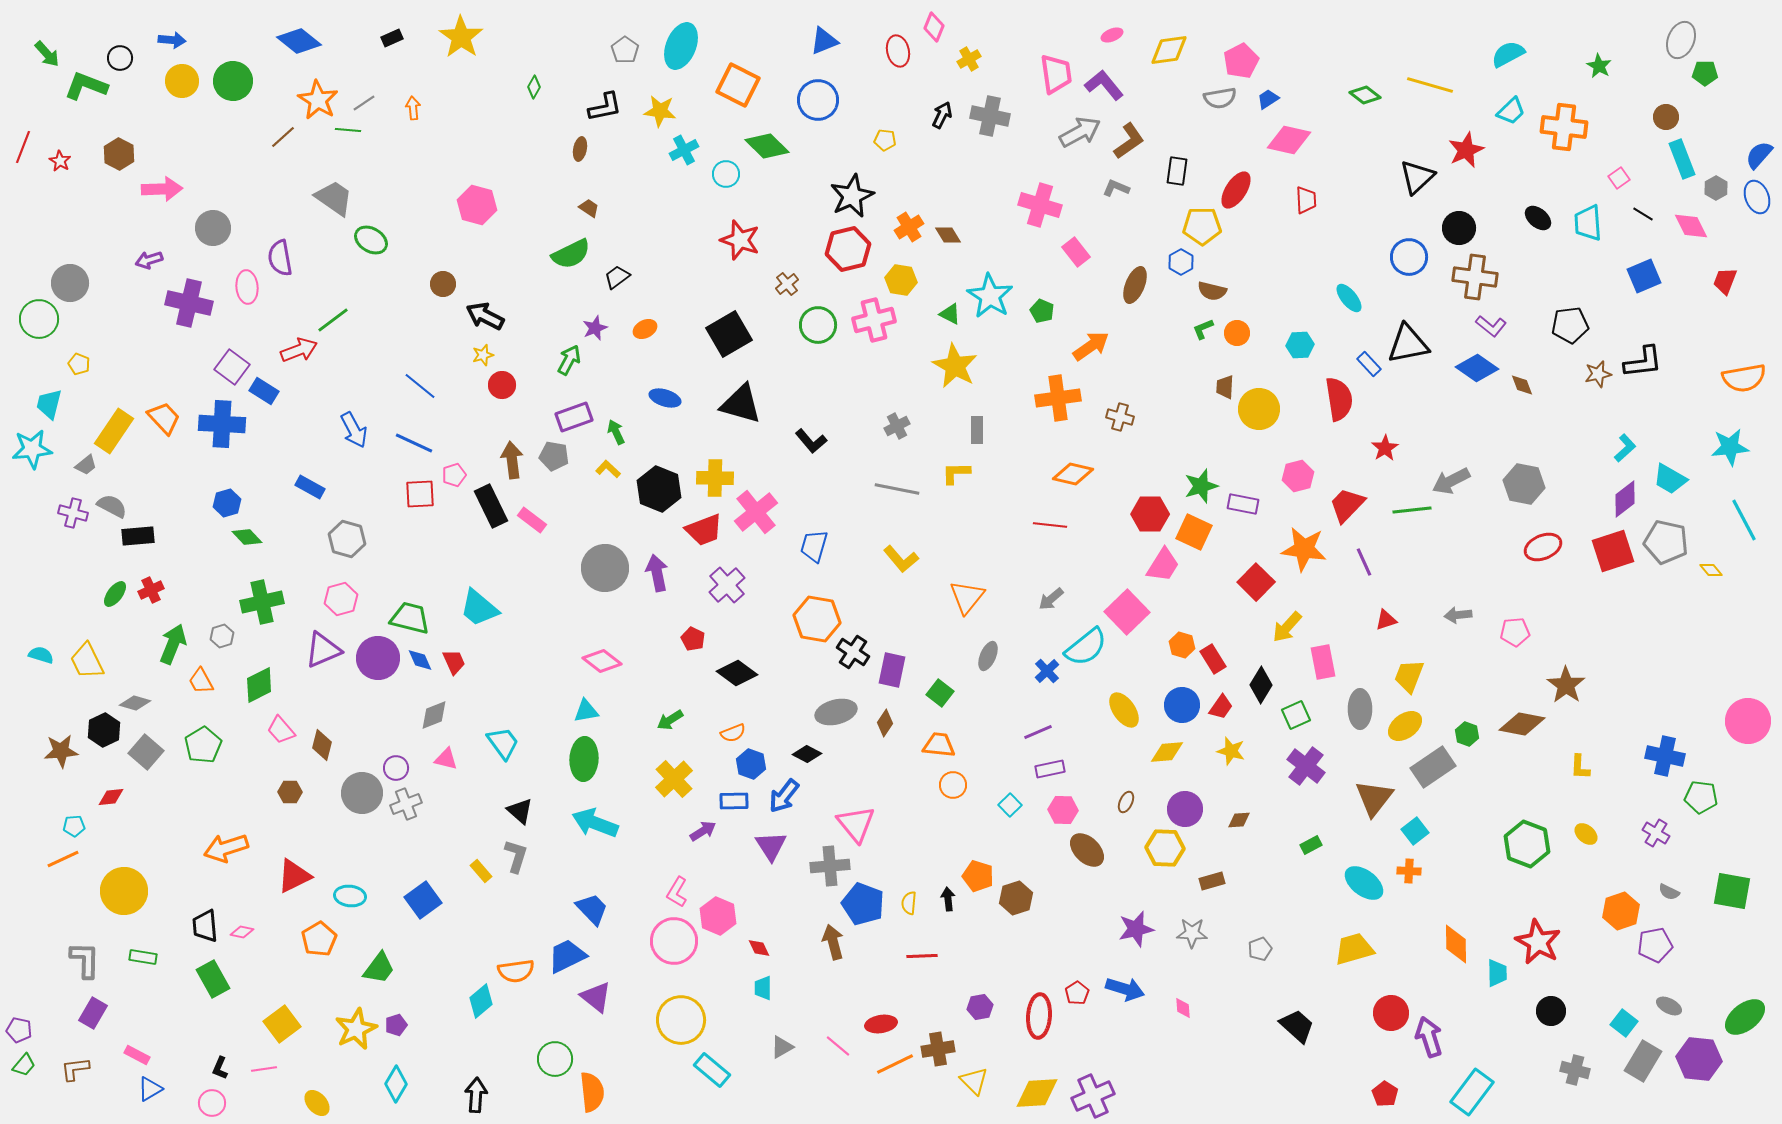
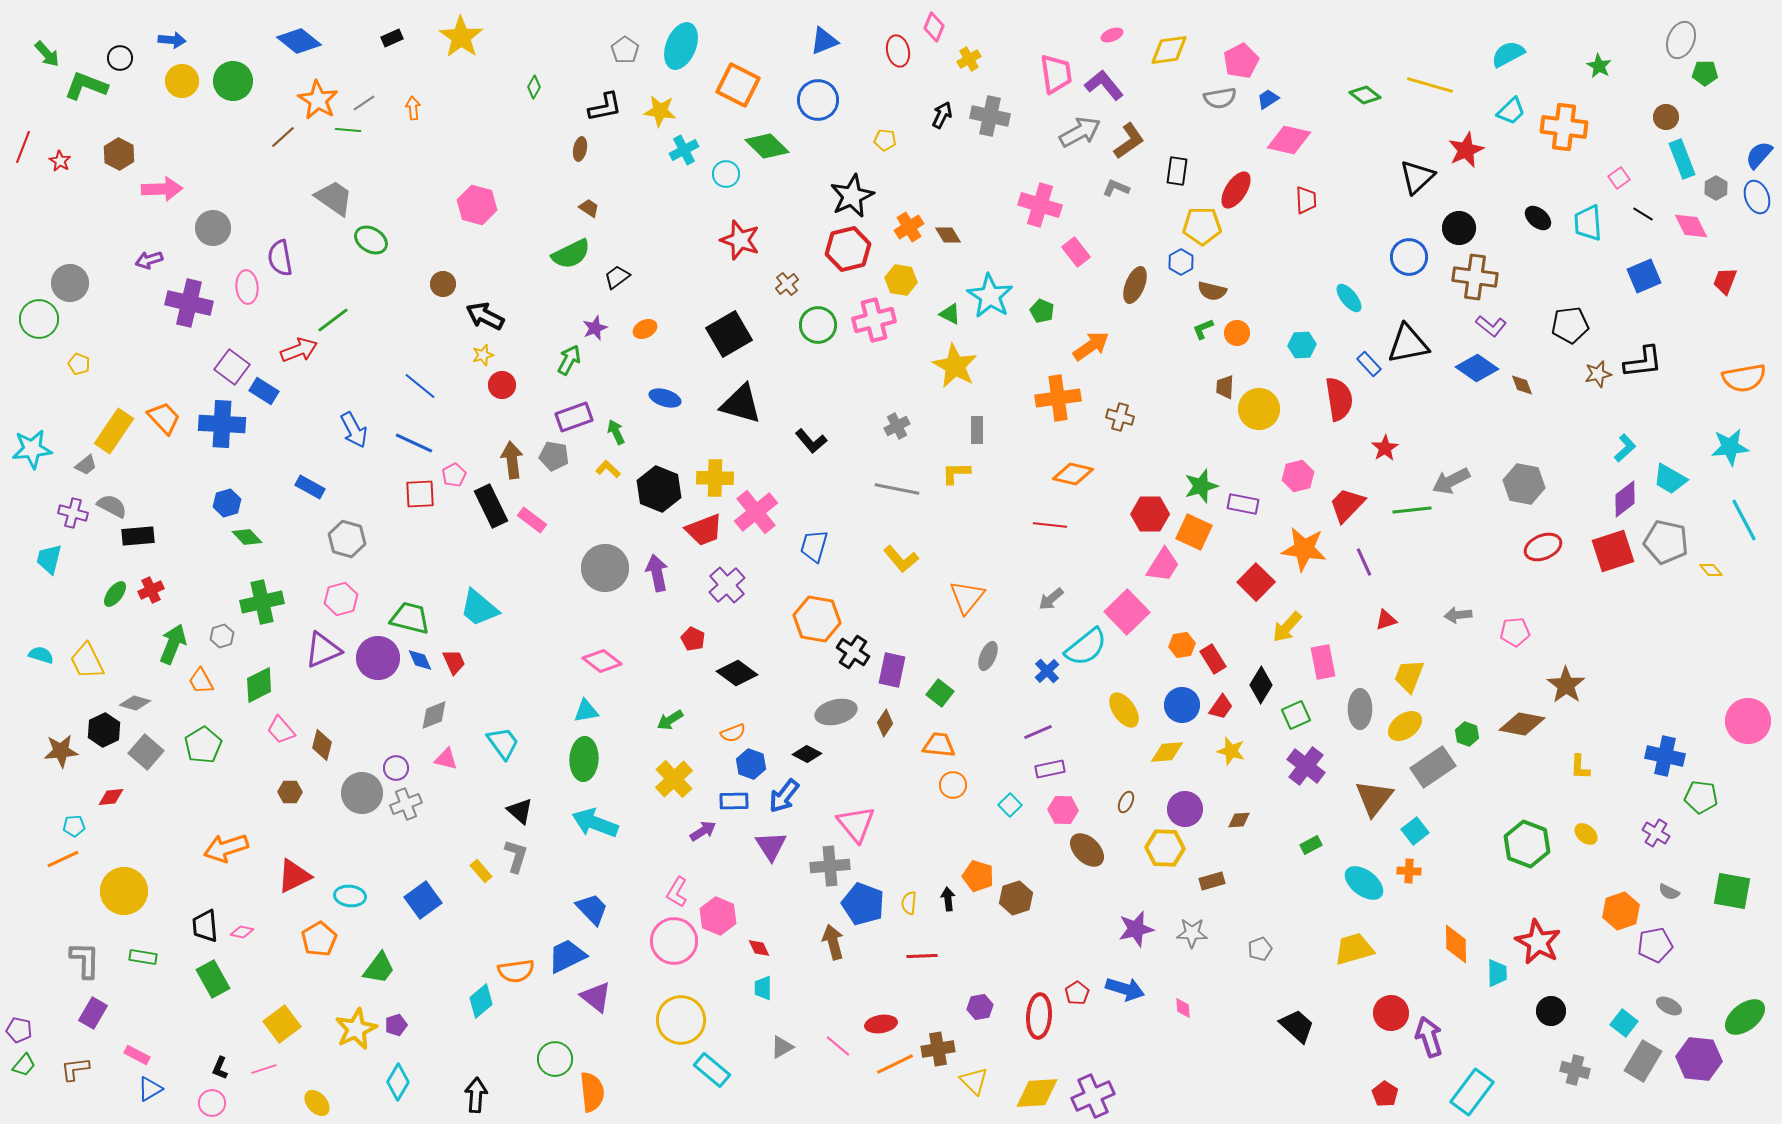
cyan hexagon at (1300, 345): moved 2 px right
cyan trapezoid at (49, 404): moved 155 px down
pink pentagon at (454, 475): rotated 10 degrees counterclockwise
orange hexagon at (1182, 645): rotated 25 degrees counterclockwise
pink line at (264, 1069): rotated 10 degrees counterclockwise
cyan diamond at (396, 1084): moved 2 px right, 2 px up
